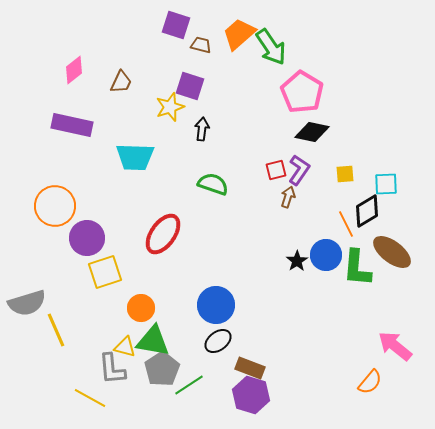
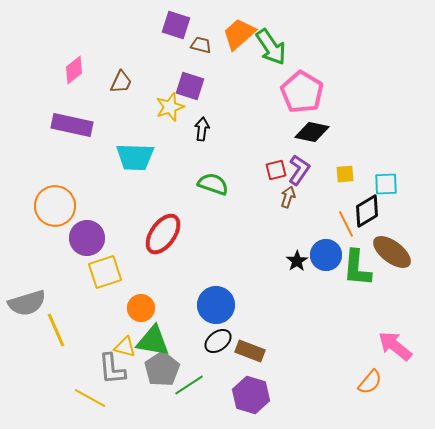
brown rectangle at (250, 368): moved 17 px up
